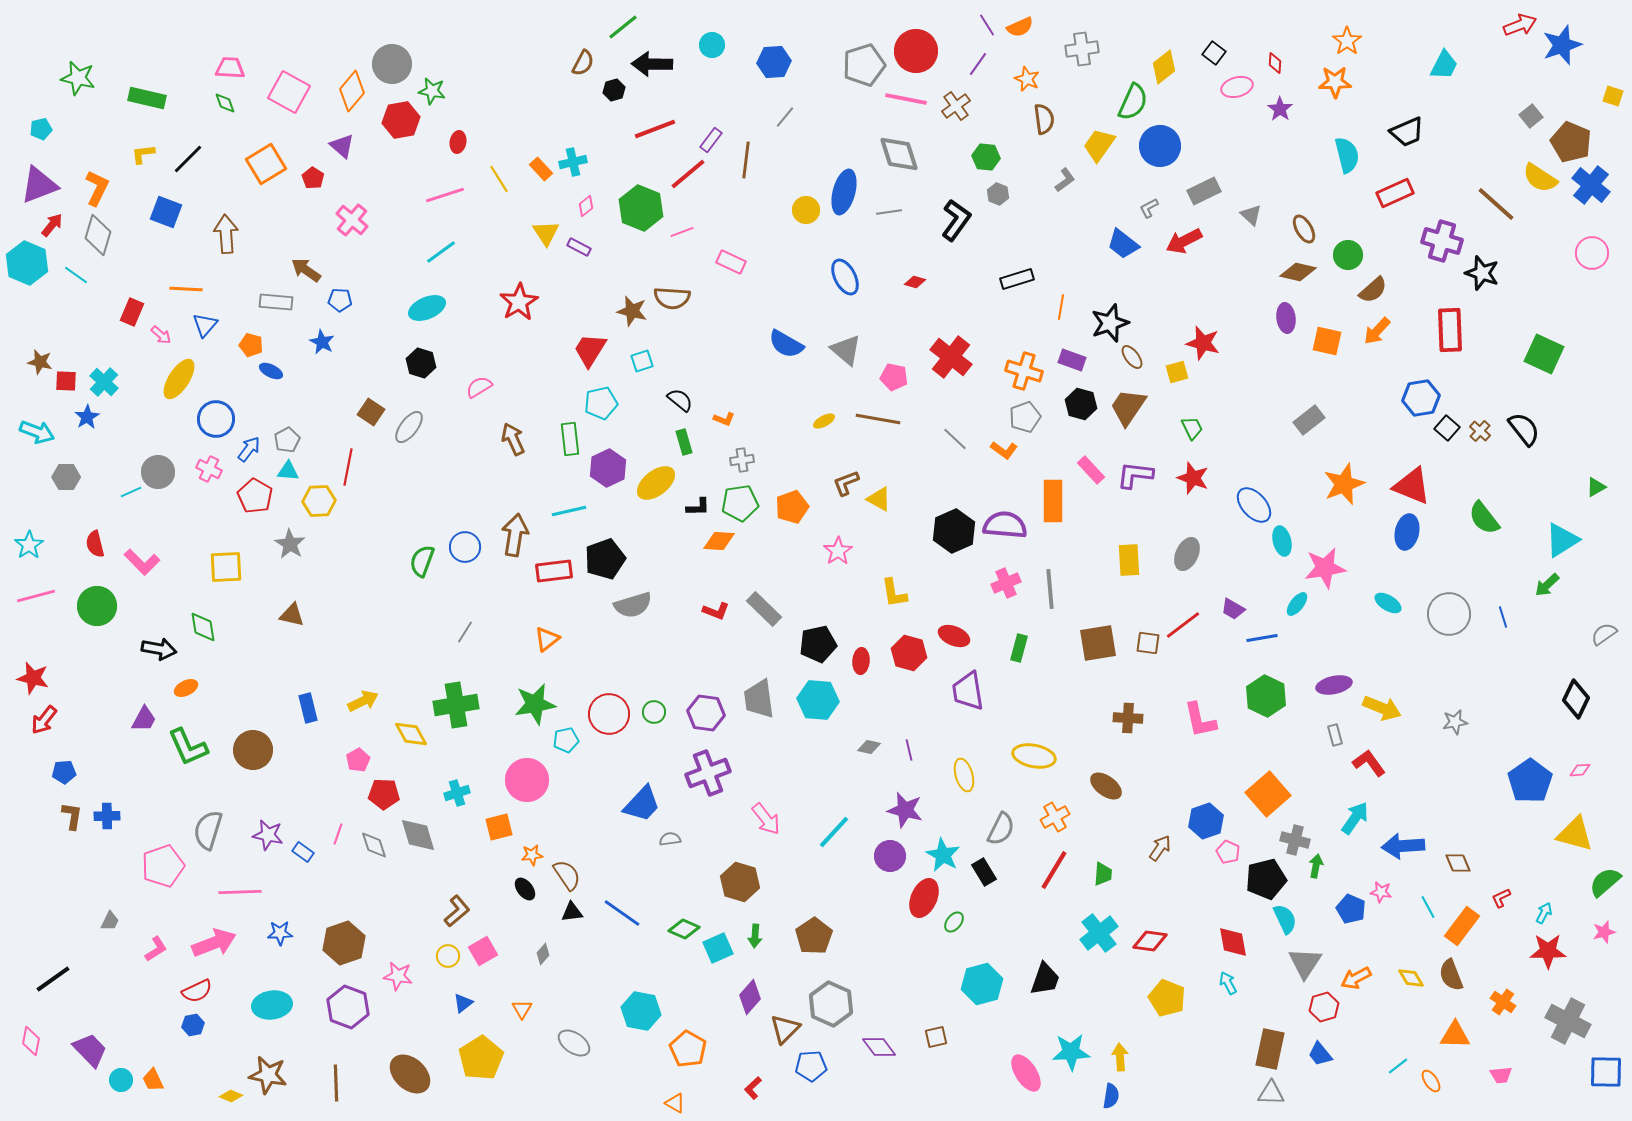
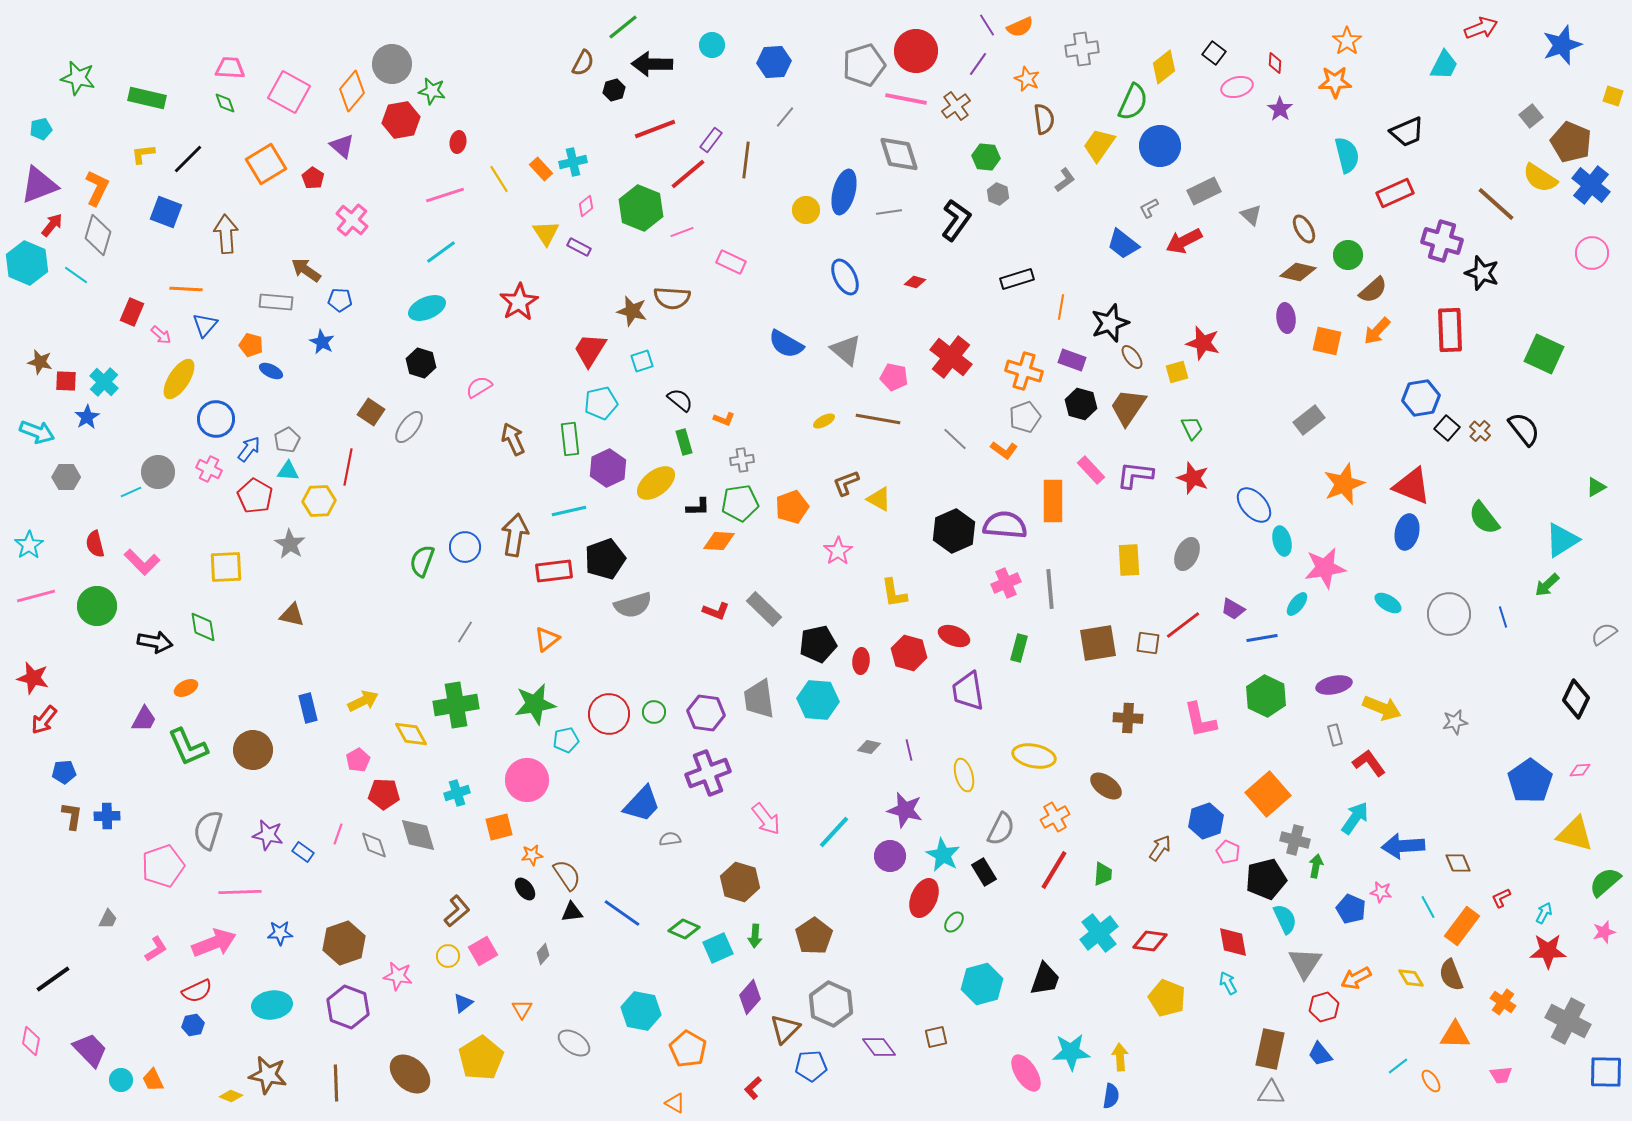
red arrow at (1520, 25): moved 39 px left, 3 px down
black arrow at (159, 649): moved 4 px left, 7 px up
gray trapezoid at (110, 921): moved 2 px left, 2 px up
